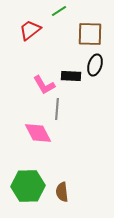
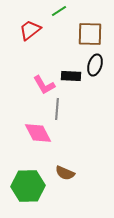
brown semicircle: moved 3 px right, 19 px up; rotated 60 degrees counterclockwise
